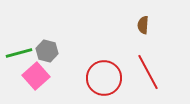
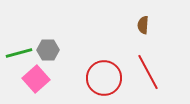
gray hexagon: moved 1 px right, 1 px up; rotated 15 degrees counterclockwise
pink square: moved 3 px down
